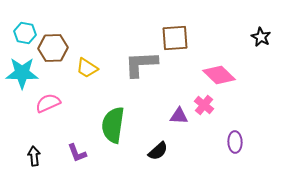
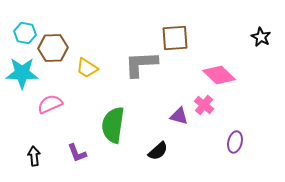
pink semicircle: moved 2 px right, 1 px down
purple triangle: rotated 12 degrees clockwise
purple ellipse: rotated 15 degrees clockwise
